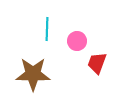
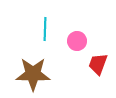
cyan line: moved 2 px left
red trapezoid: moved 1 px right, 1 px down
